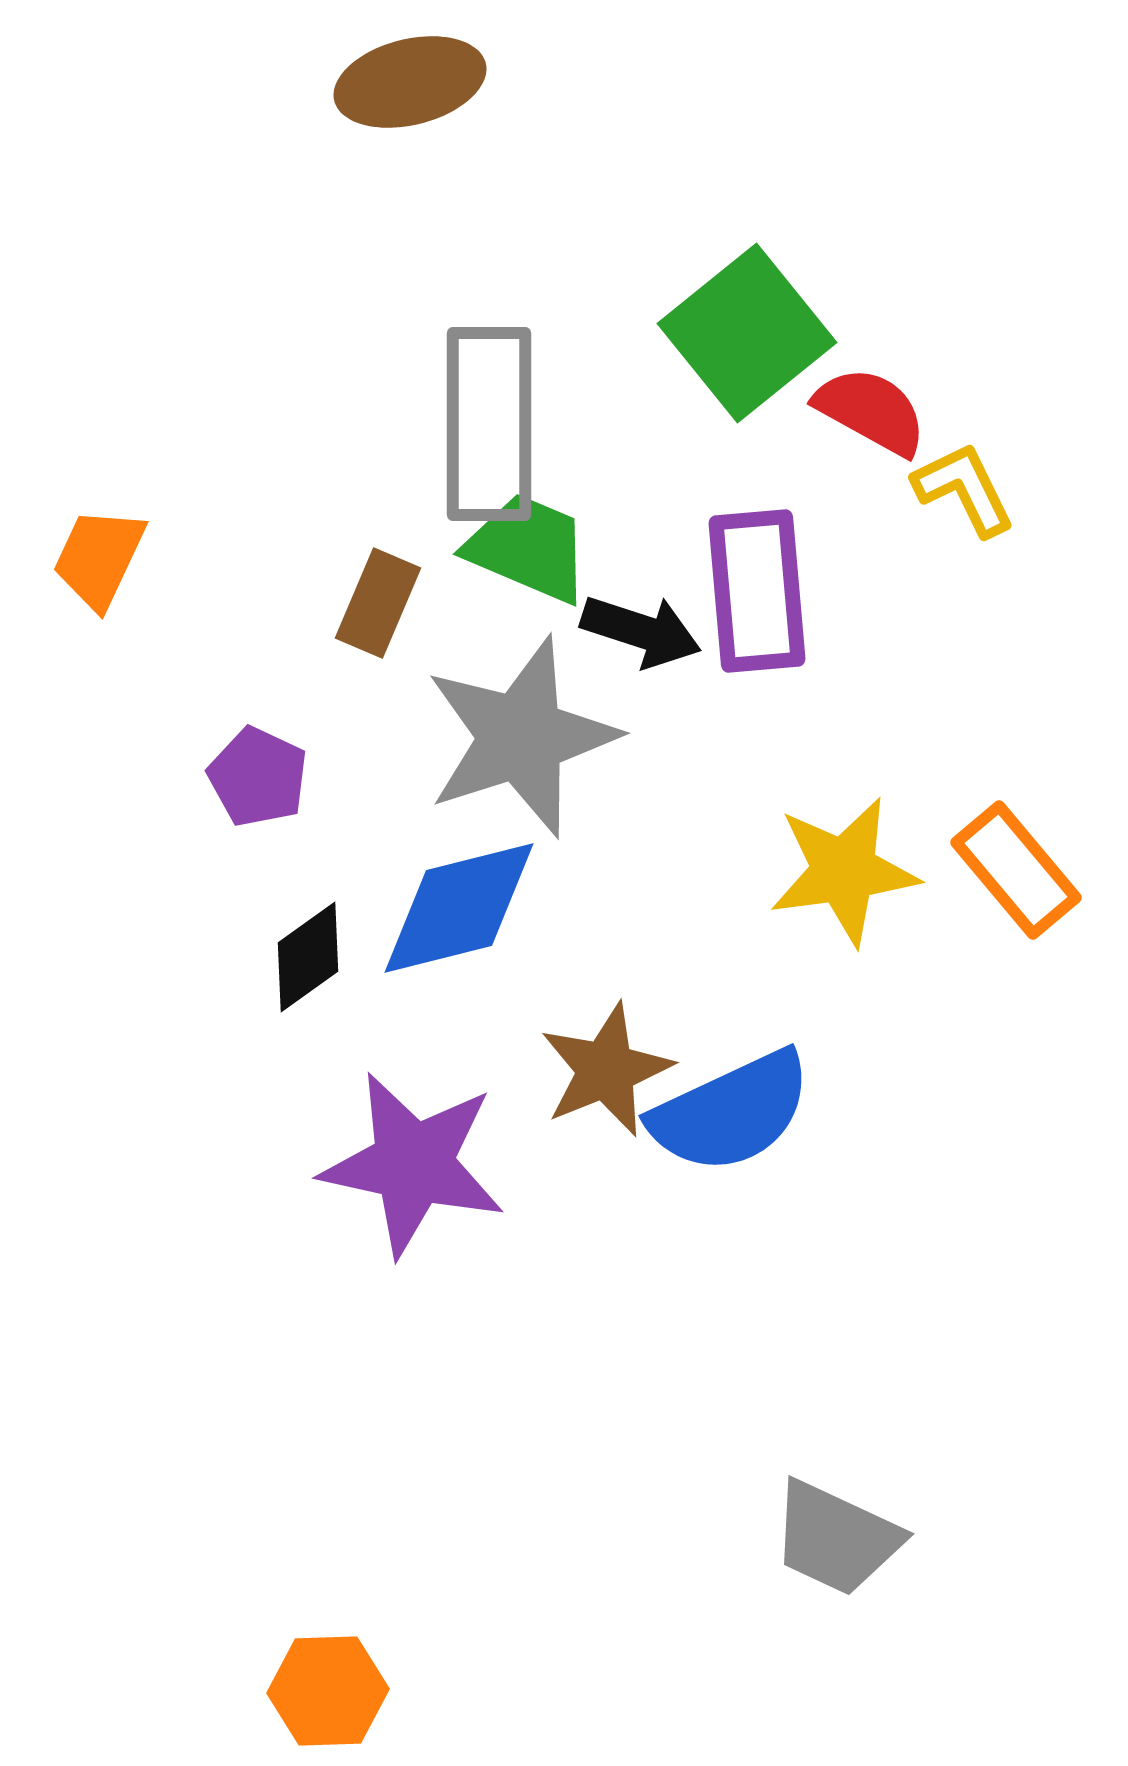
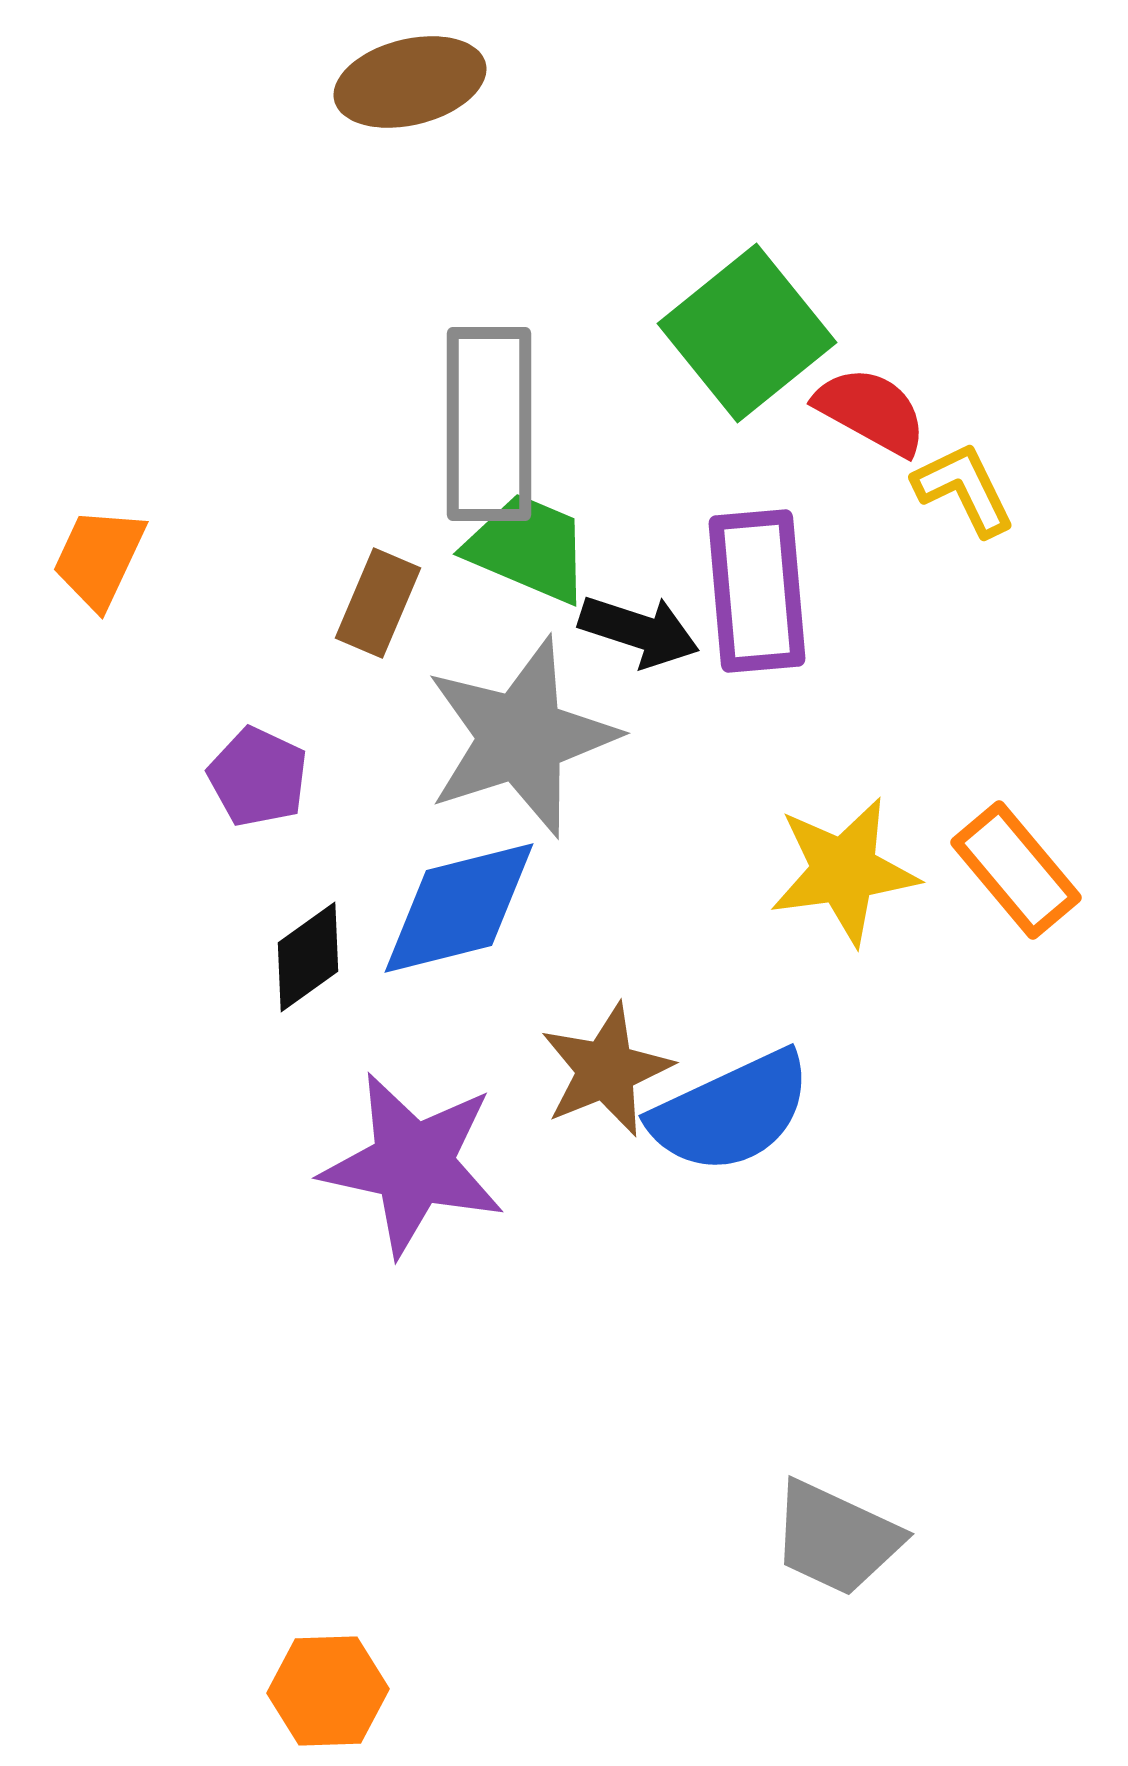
black arrow: moved 2 px left
